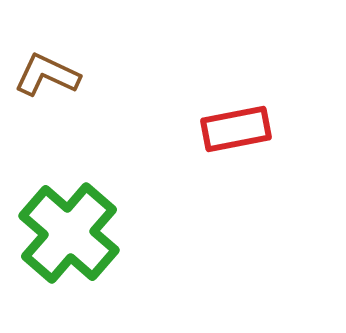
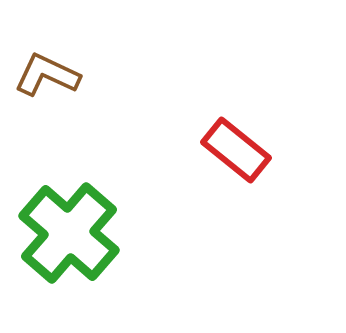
red rectangle: moved 21 px down; rotated 50 degrees clockwise
